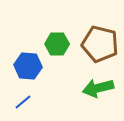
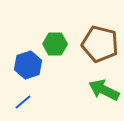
green hexagon: moved 2 px left
blue hexagon: moved 1 px up; rotated 24 degrees counterclockwise
green arrow: moved 6 px right, 2 px down; rotated 40 degrees clockwise
